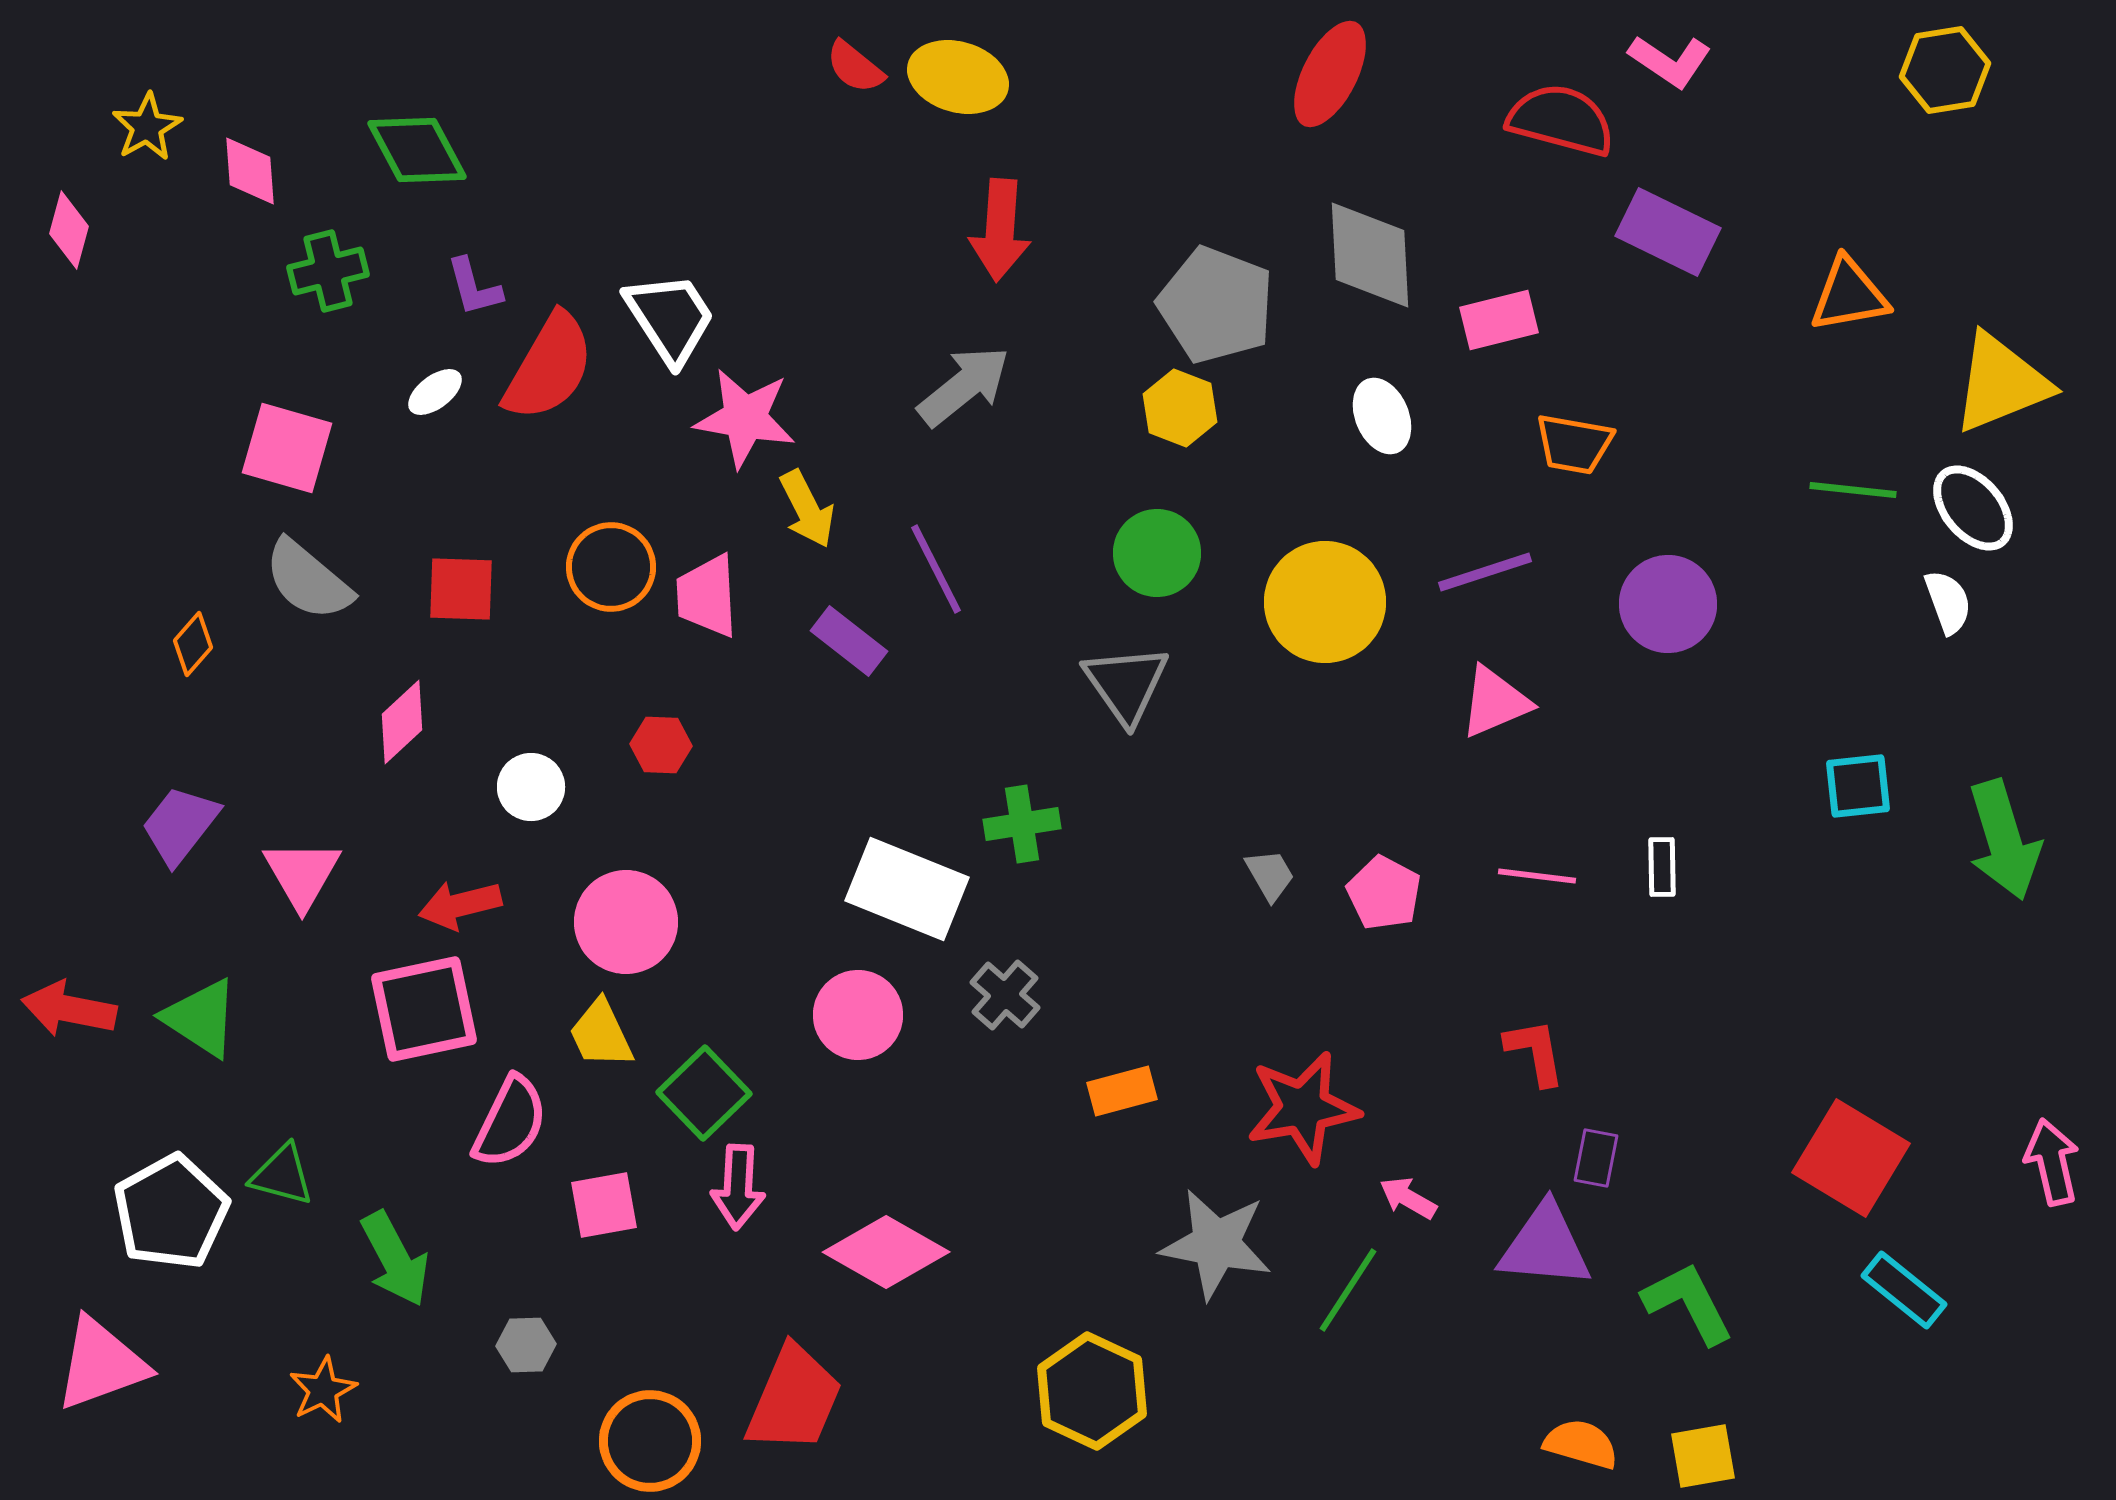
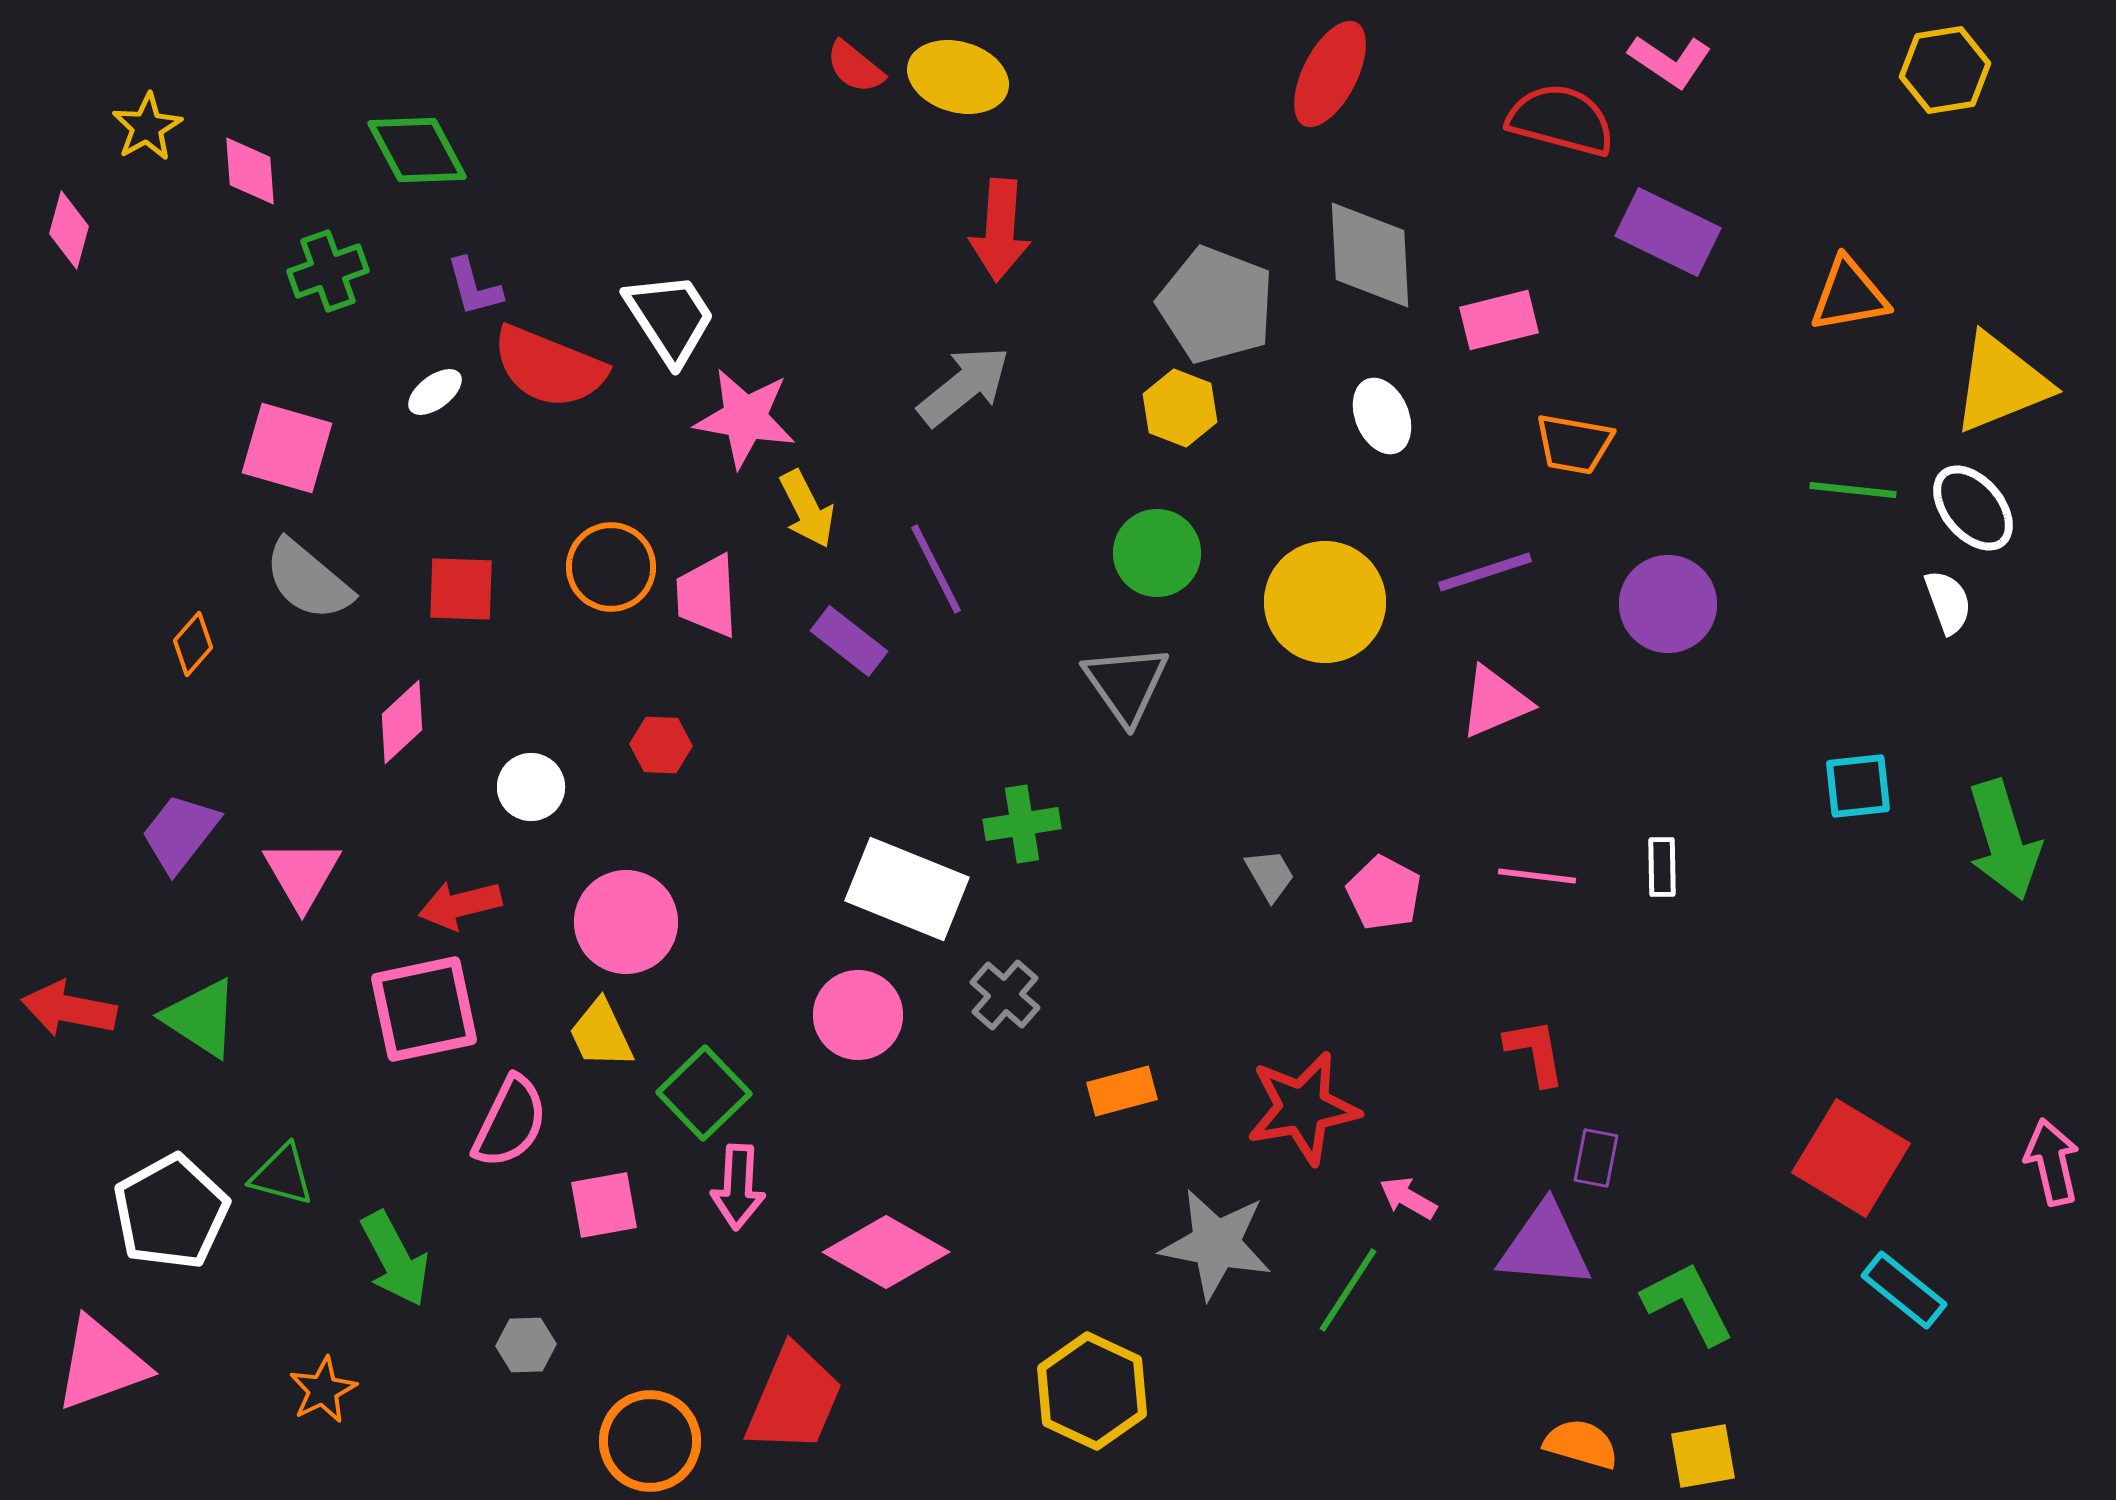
green cross at (328, 271): rotated 6 degrees counterclockwise
red semicircle at (549, 367): rotated 82 degrees clockwise
purple trapezoid at (180, 825): moved 8 px down
